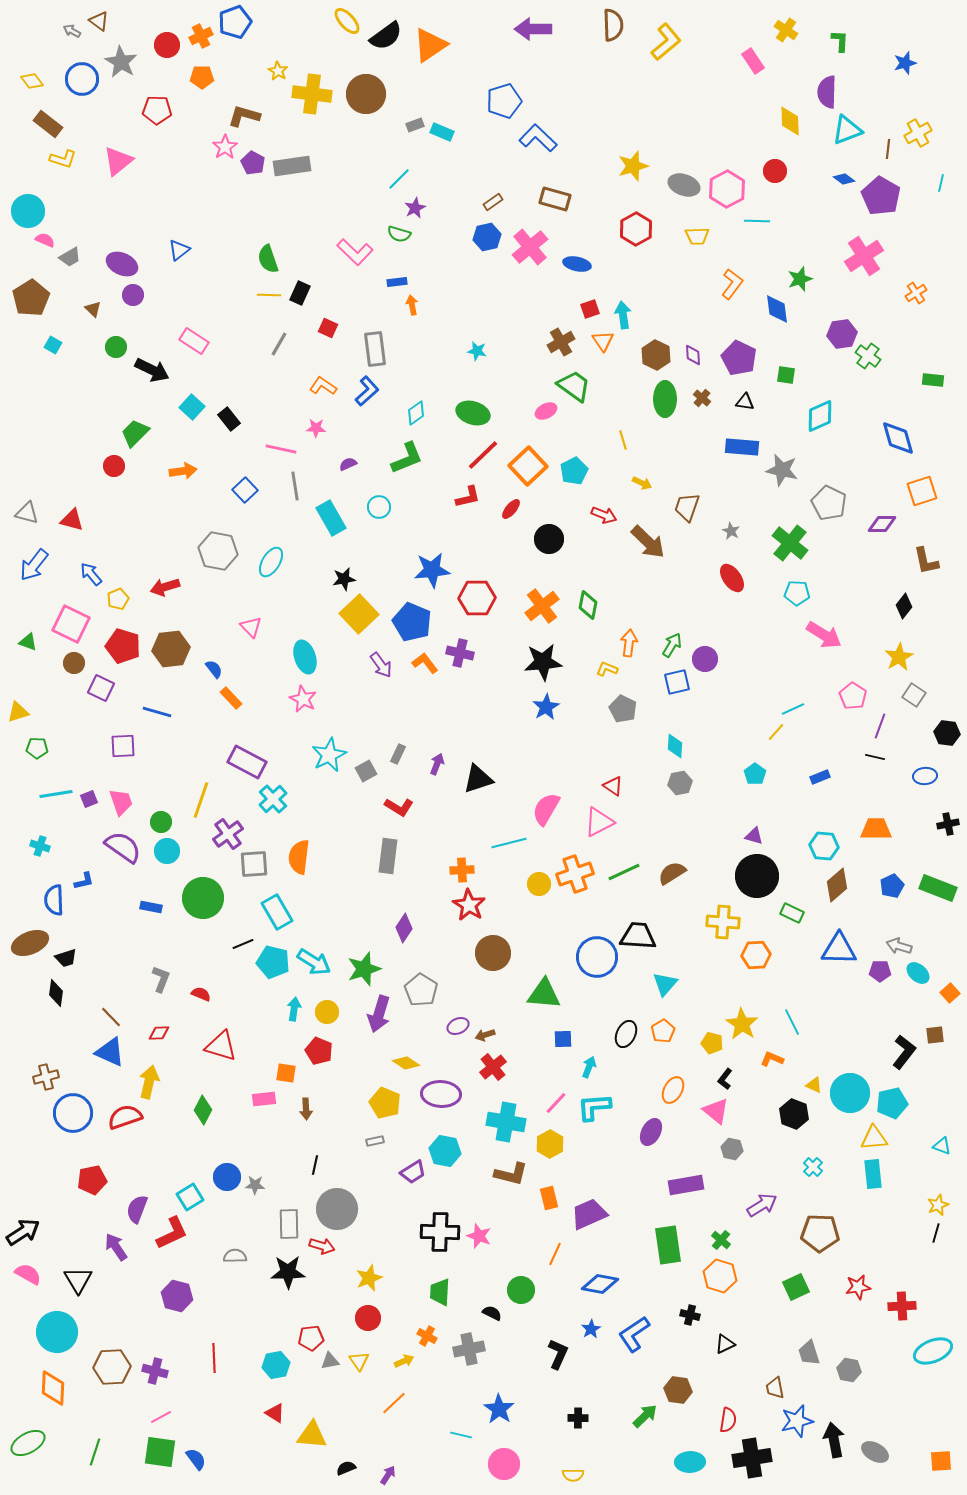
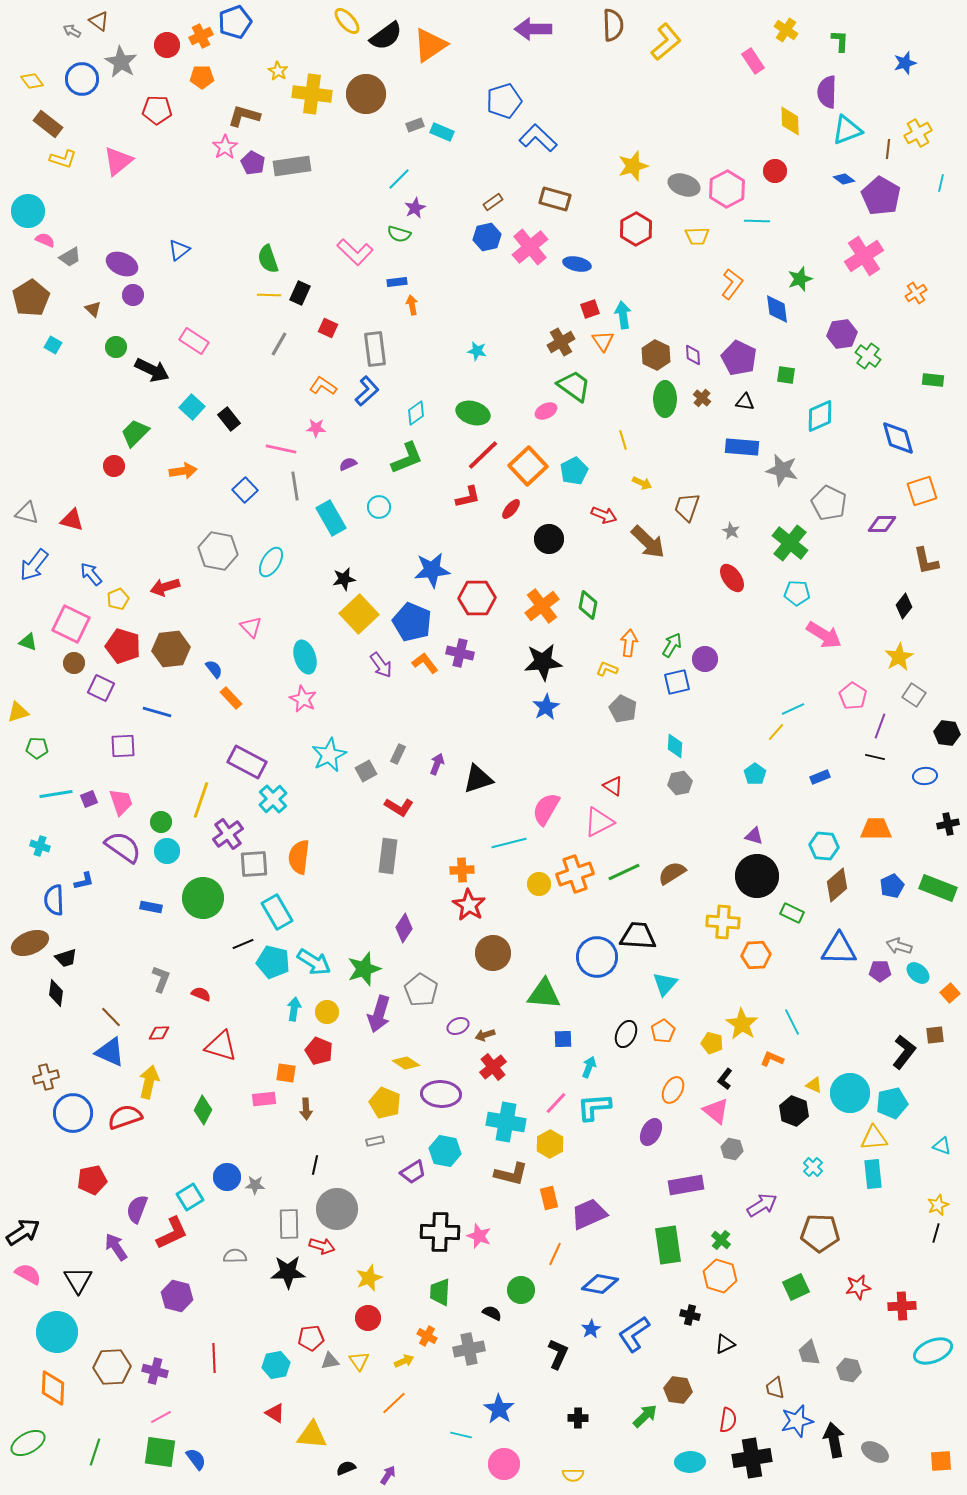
black hexagon at (794, 1114): moved 3 px up
